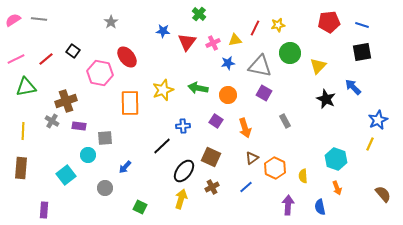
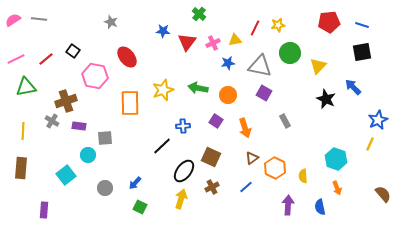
gray star at (111, 22): rotated 16 degrees counterclockwise
pink hexagon at (100, 73): moved 5 px left, 3 px down
blue arrow at (125, 167): moved 10 px right, 16 px down
